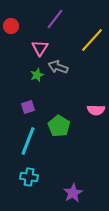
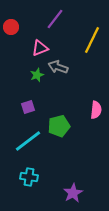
red circle: moved 1 px down
yellow line: rotated 16 degrees counterclockwise
pink triangle: rotated 36 degrees clockwise
pink semicircle: rotated 84 degrees counterclockwise
green pentagon: rotated 25 degrees clockwise
cyan line: rotated 32 degrees clockwise
